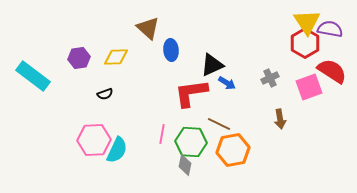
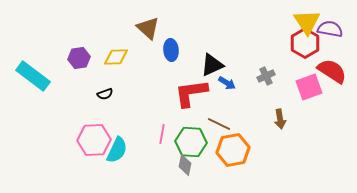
gray cross: moved 4 px left, 2 px up
